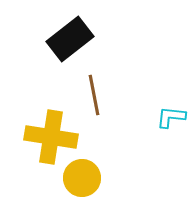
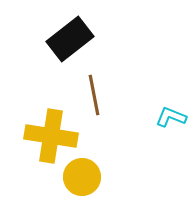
cyan L-shape: rotated 16 degrees clockwise
yellow cross: moved 1 px up
yellow circle: moved 1 px up
